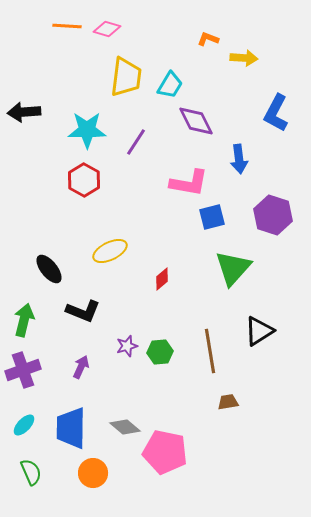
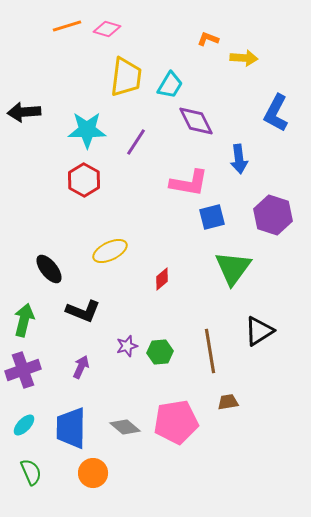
orange line: rotated 20 degrees counterclockwise
green triangle: rotated 6 degrees counterclockwise
pink pentagon: moved 11 px right, 30 px up; rotated 21 degrees counterclockwise
